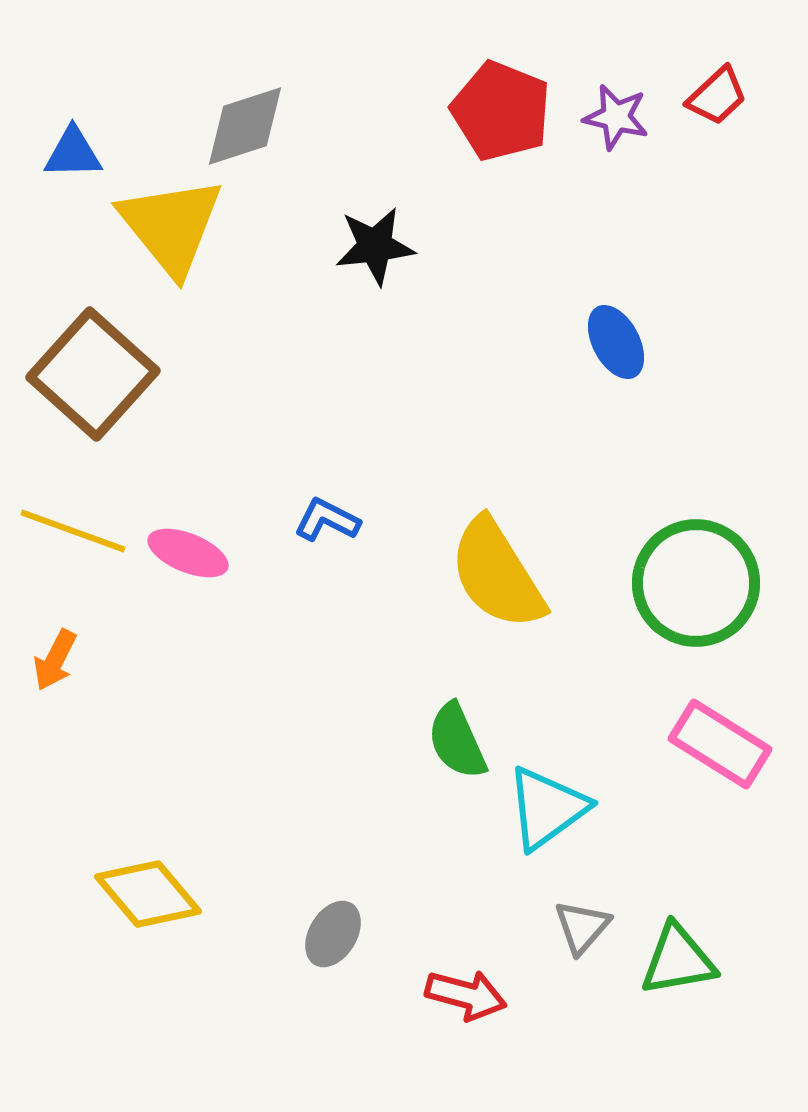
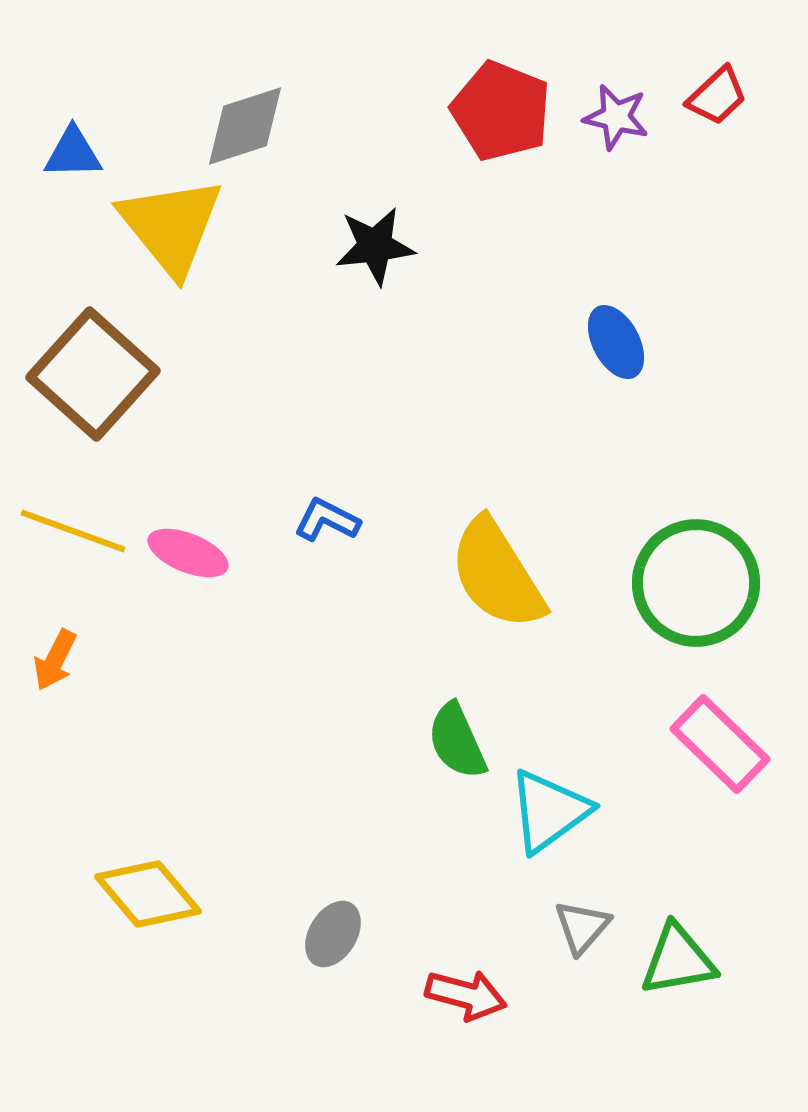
pink rectangle: rotated 12 degrees clockwise
cyan triangle: moved 2 px right, 3 px down
